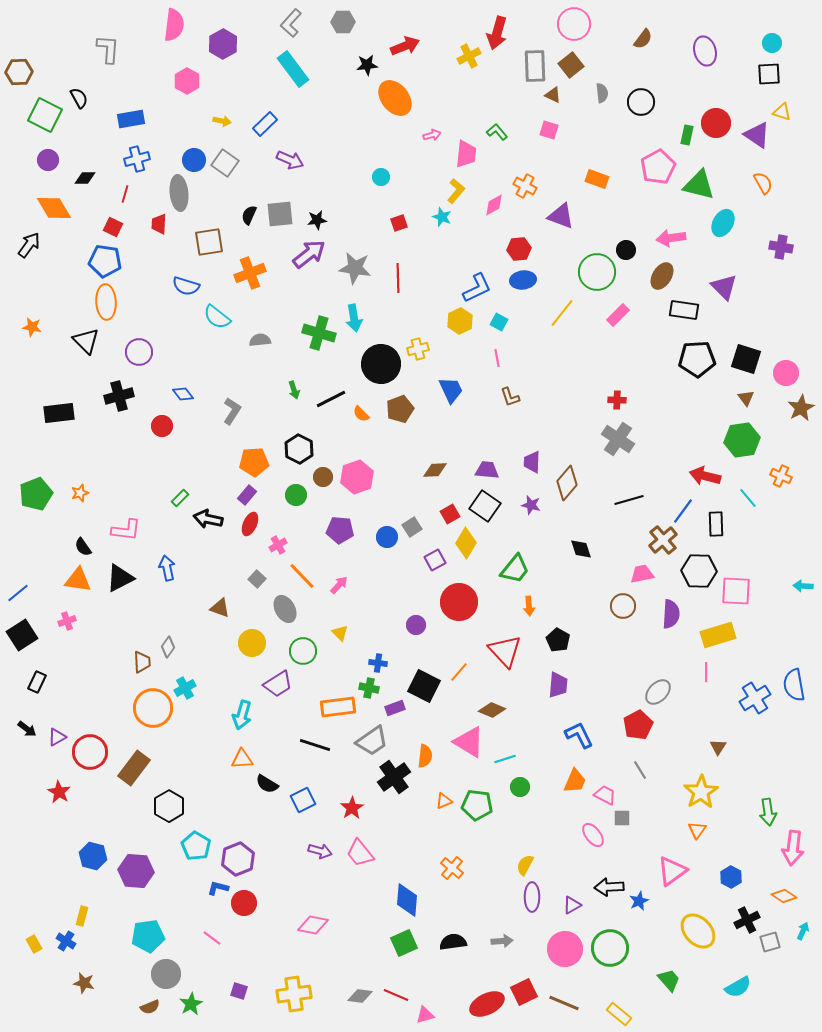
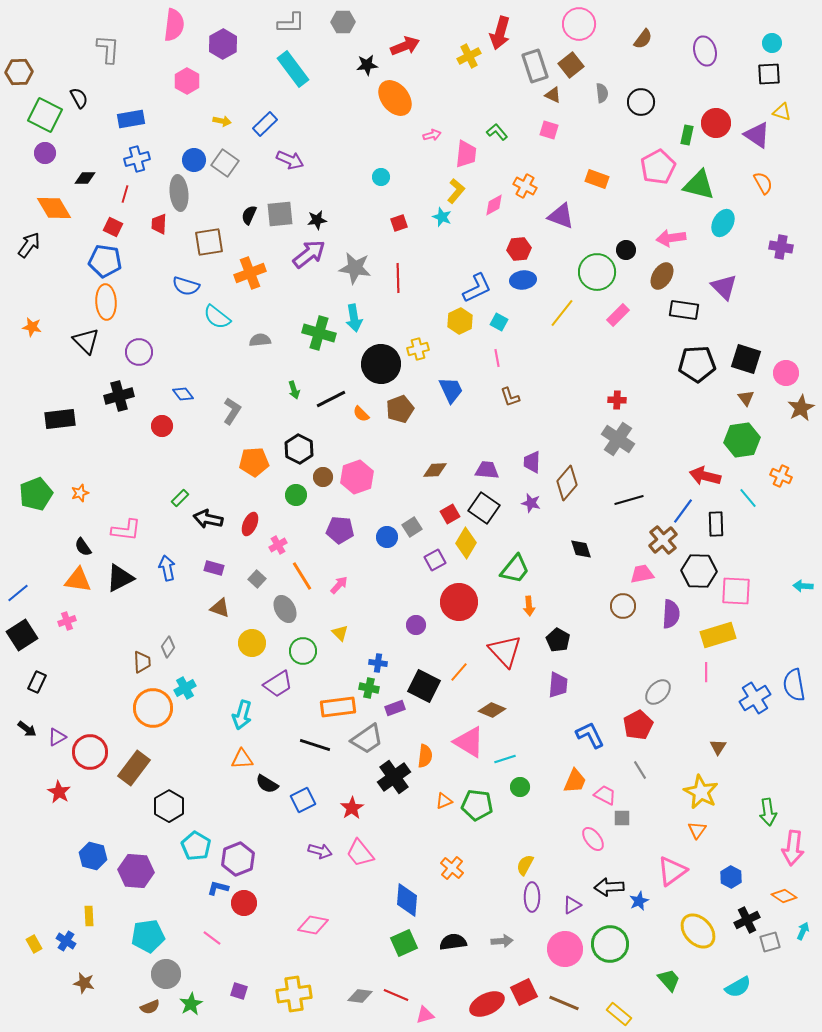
gray L-shape at (291, 23): rotated 132 degrees counterclockwise
pink circle at (574, 24): moved 5 px right
red arrow at (497, 33): moved 3 px right
gray rectangle at (535, 66): rotated 16 degrees counterclockwise
purple circle at (48, 160): moved 3 px left, 7 px up
black pentagon at (697, 359): moved 5 px down
black rectangle at (59, 413): moved 1 px right, 6 px down
purple rectangle at (247, 495): moved 33 px left, 73 px down; rotated 66 degrees clockwise
purple star at (531, 505): moved 2 px up
black square at (485, 506): moved 1 px left, 2 px down
orange line at (302, 576): rotated 12 degrees clockwise
blue L-shape at (579, 735): moved 11 px right
gray trapezoid at (372, 741): moved 5 px left, 2 px up
yellow star at (701, 792): rotated 12 degrees counterclockwise
pink ellipse at (593, 835): moved 4 px down
yellow rectangle at (82, 916): moved 7 px right; rotated 18 degrees counterclockwise
green circle at (610, 948): moved 4 px up
